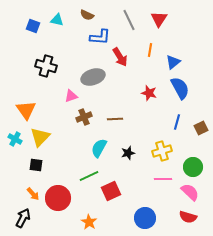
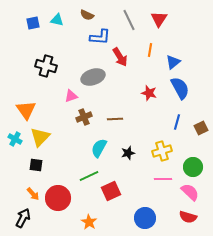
blue square: moved 3 px up; rotated 32 degrees counterclockwise
